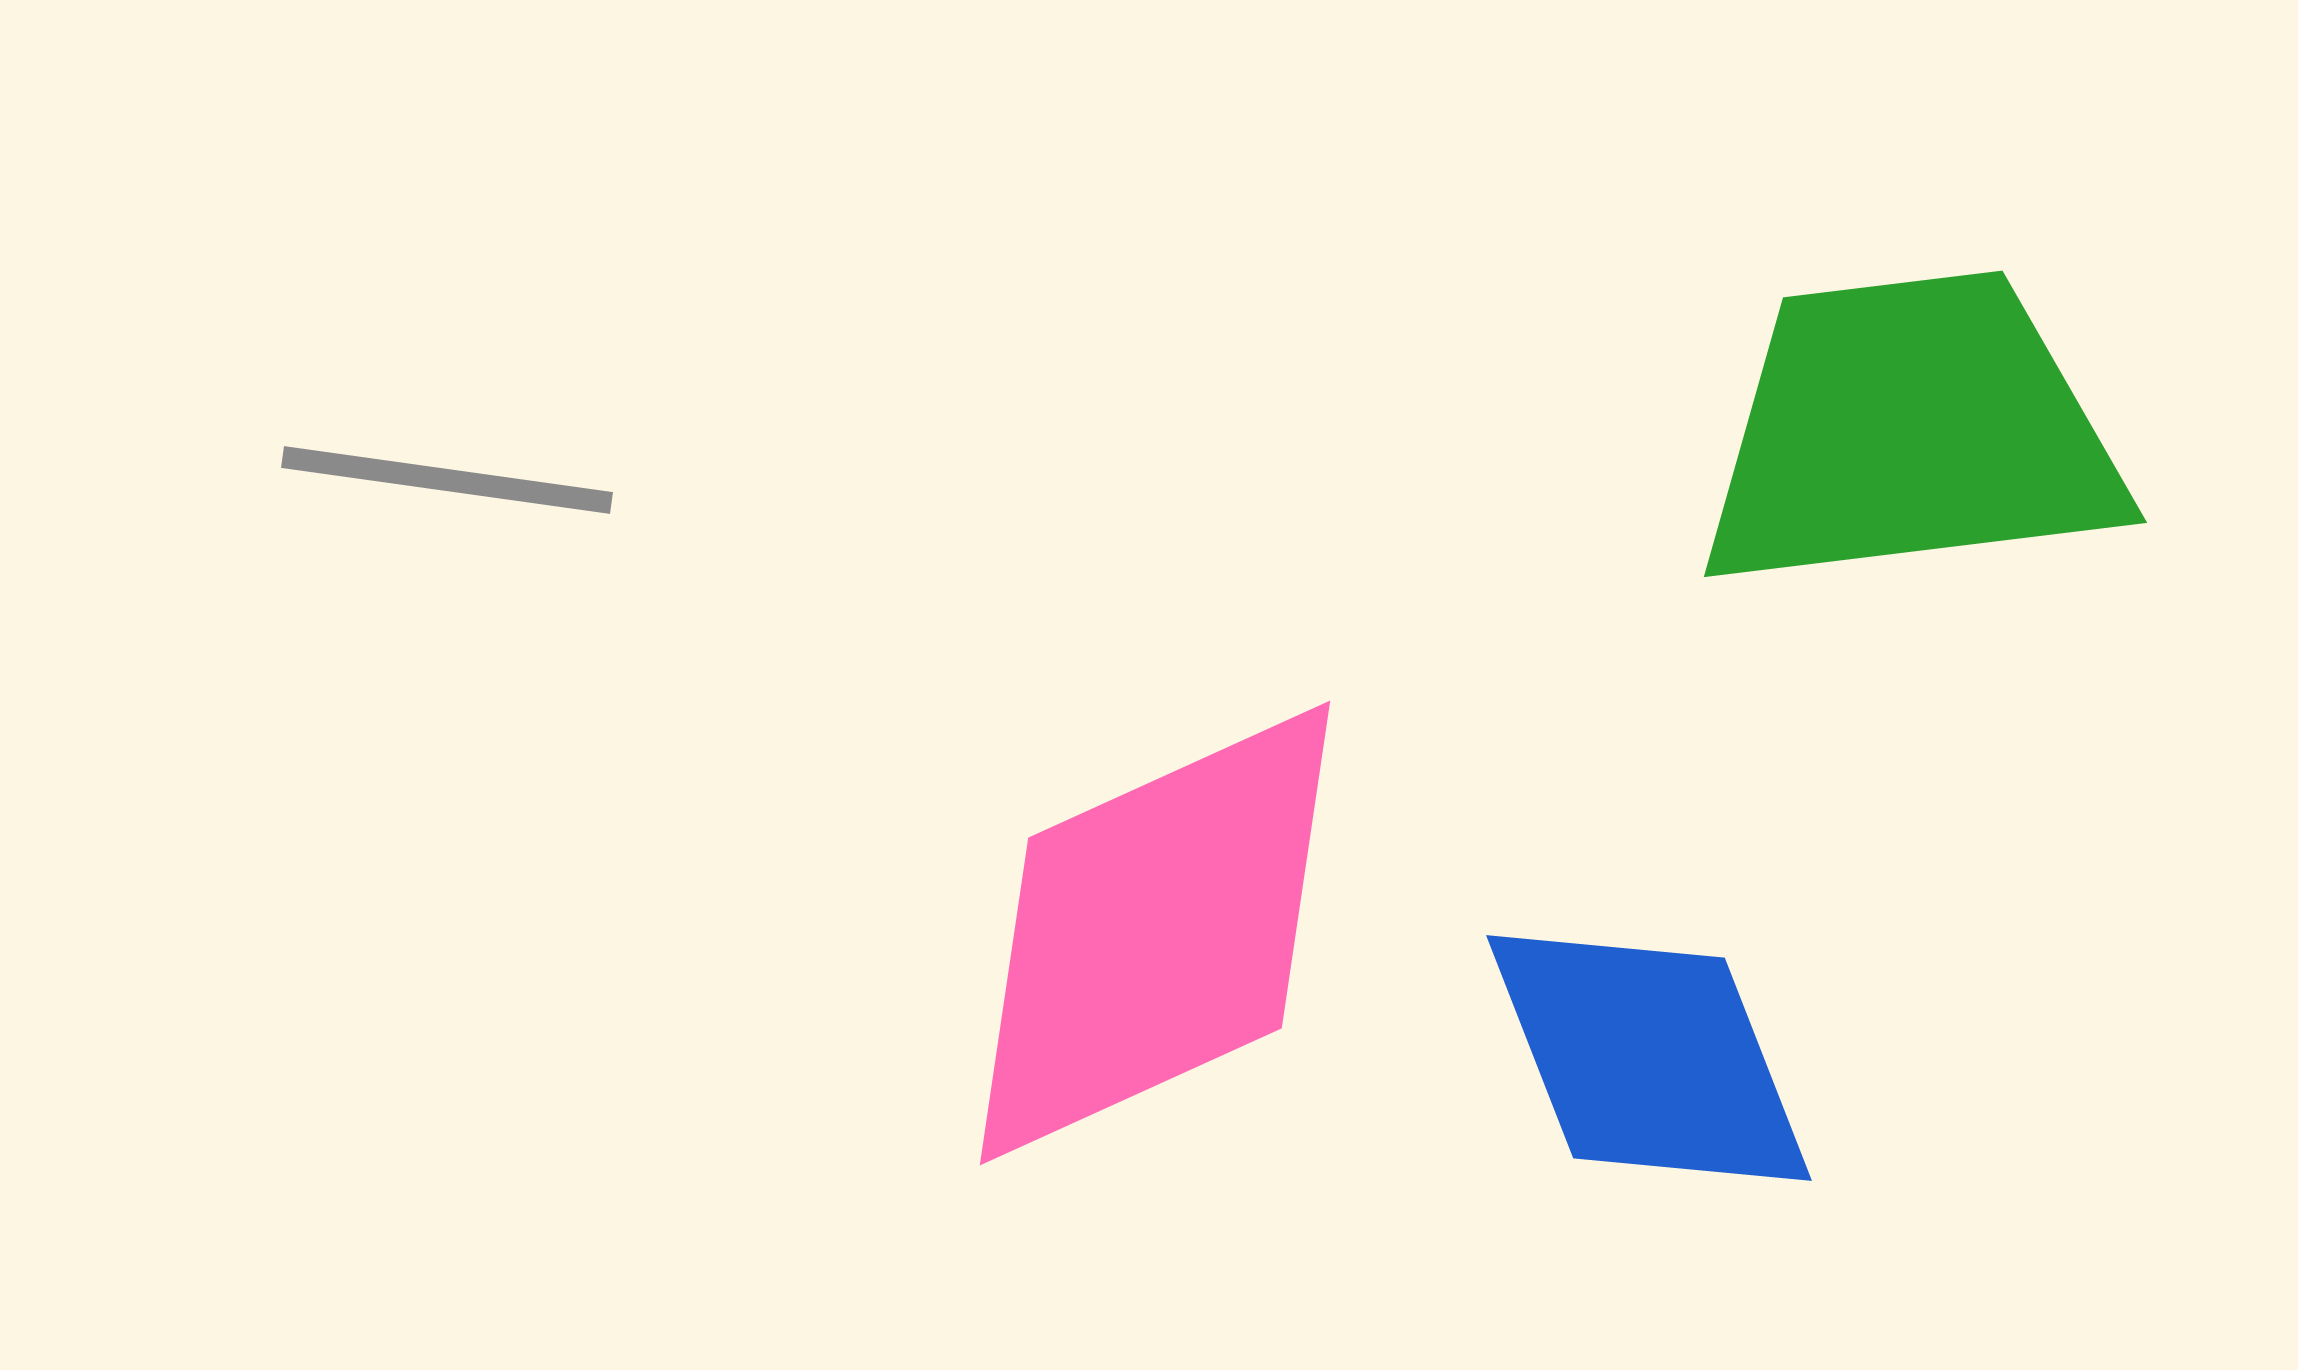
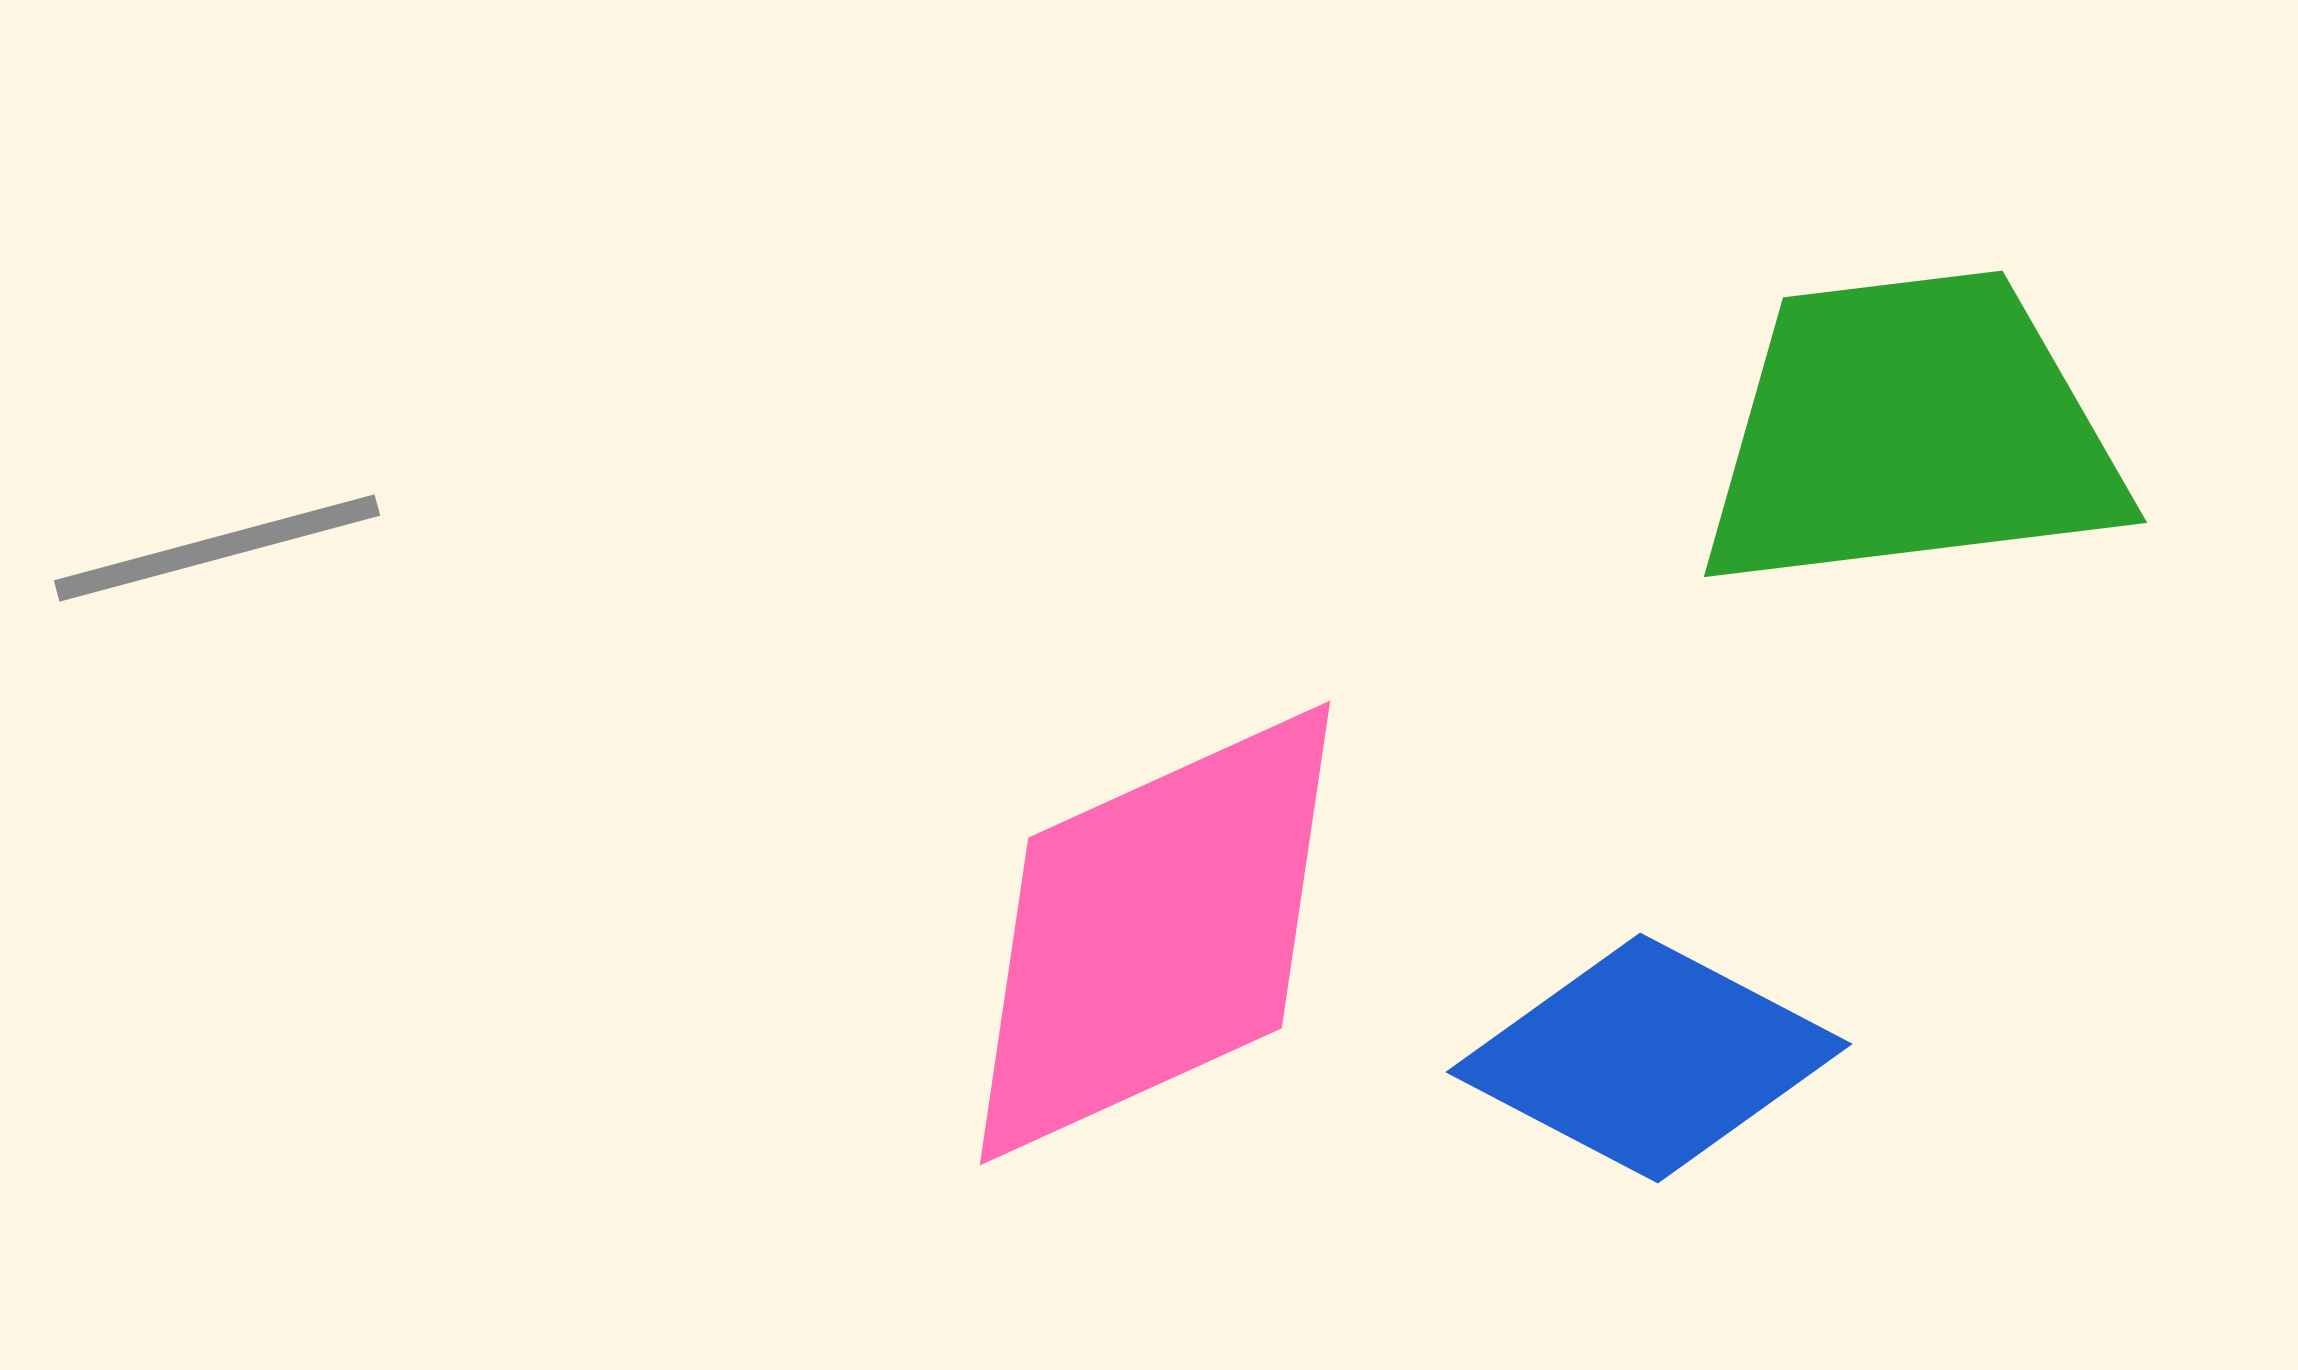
gray line: moved 230 px left, 68 px down; rotated 23 degrees counterclockwise
blue diamond: rotated 41 degrees counterclockwise
